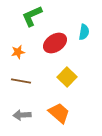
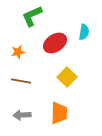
orange trapezoid: rotated 50 degrees clockwise
